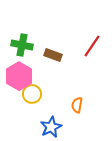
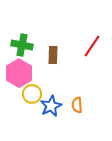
brown rectangle: rotated 72 degrees clockwise
pink hexagon: moved 3 px up
orange semicircle: rotated 14 degrees counterclockwise
blue star: moved 21 px up
